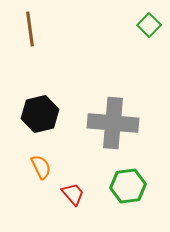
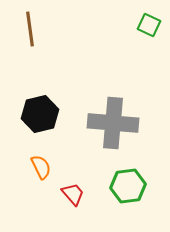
green square: rotated 20 degrees counterclockwise
